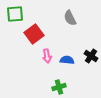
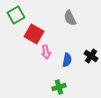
green square: moved 1 px right, 1 px down; rotated 24 degrees counterclockwise
red square: rotated 24 degrees counterclockwise
pink arrow: moved 1 px left, 4 px up
blue semicircle: rotated 96 degrees clockwise
